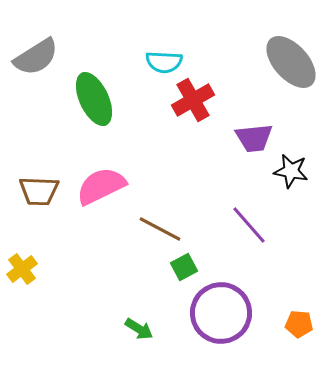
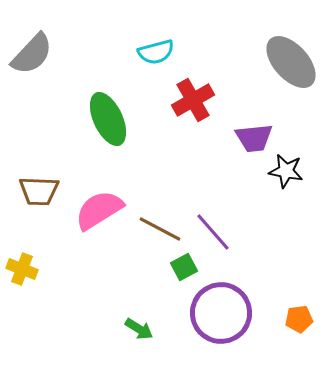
gray semicircle: moved 4 px left, 3 px up; rotated 15 degrees counterclockwise
cyan semicircle: moved 8 px left, 10 px up; rotated 18 degrees counterclockwise
green ellipse: moved 14 px right, 20 px down
black star: moved 5 px left
pink semicircle: moved 2 px left, 24 px down; rotated 6 degrees counterclockwise
purple line: moved 36 px left, 7 px down
yellow cross: rotated 32 degrees counterclockwise
orange pentagon: moved 5 px up; rotated 12 degrees counterclockwise
